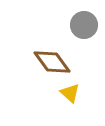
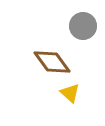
gray circle: moved 1 px left, 1 px down
